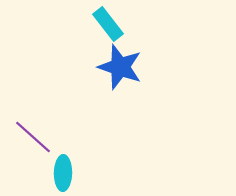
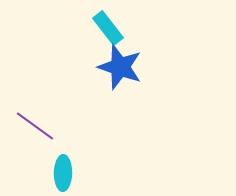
cyan rectangle: moved 4 px down
purple line: moved 2 px right, 11 px up; rotated 6 degrees counterclockwise
